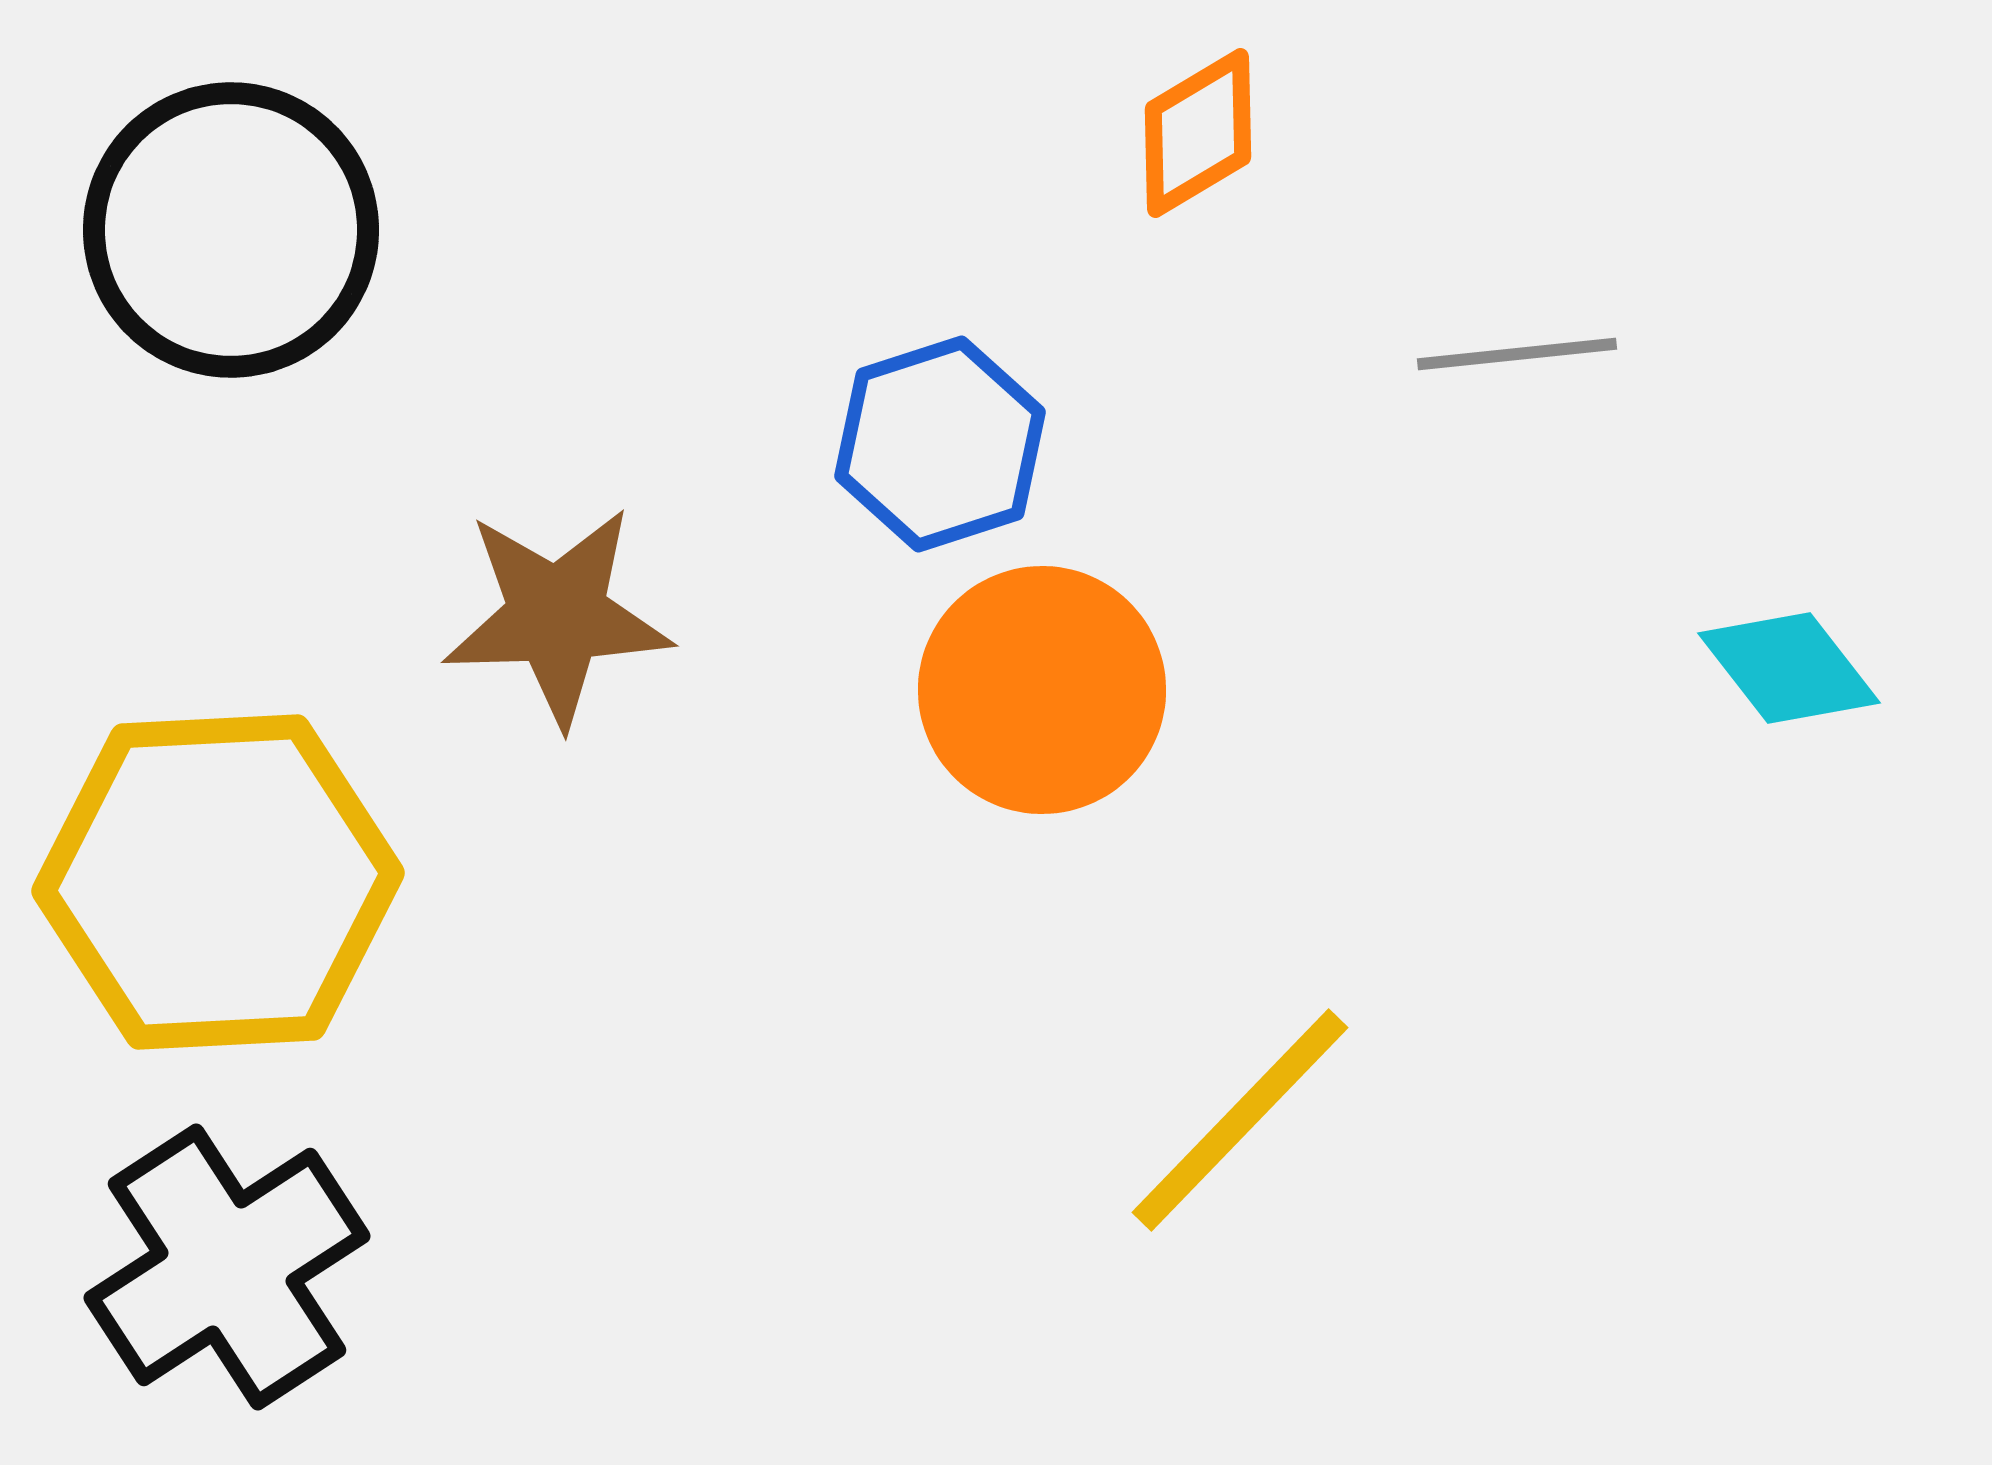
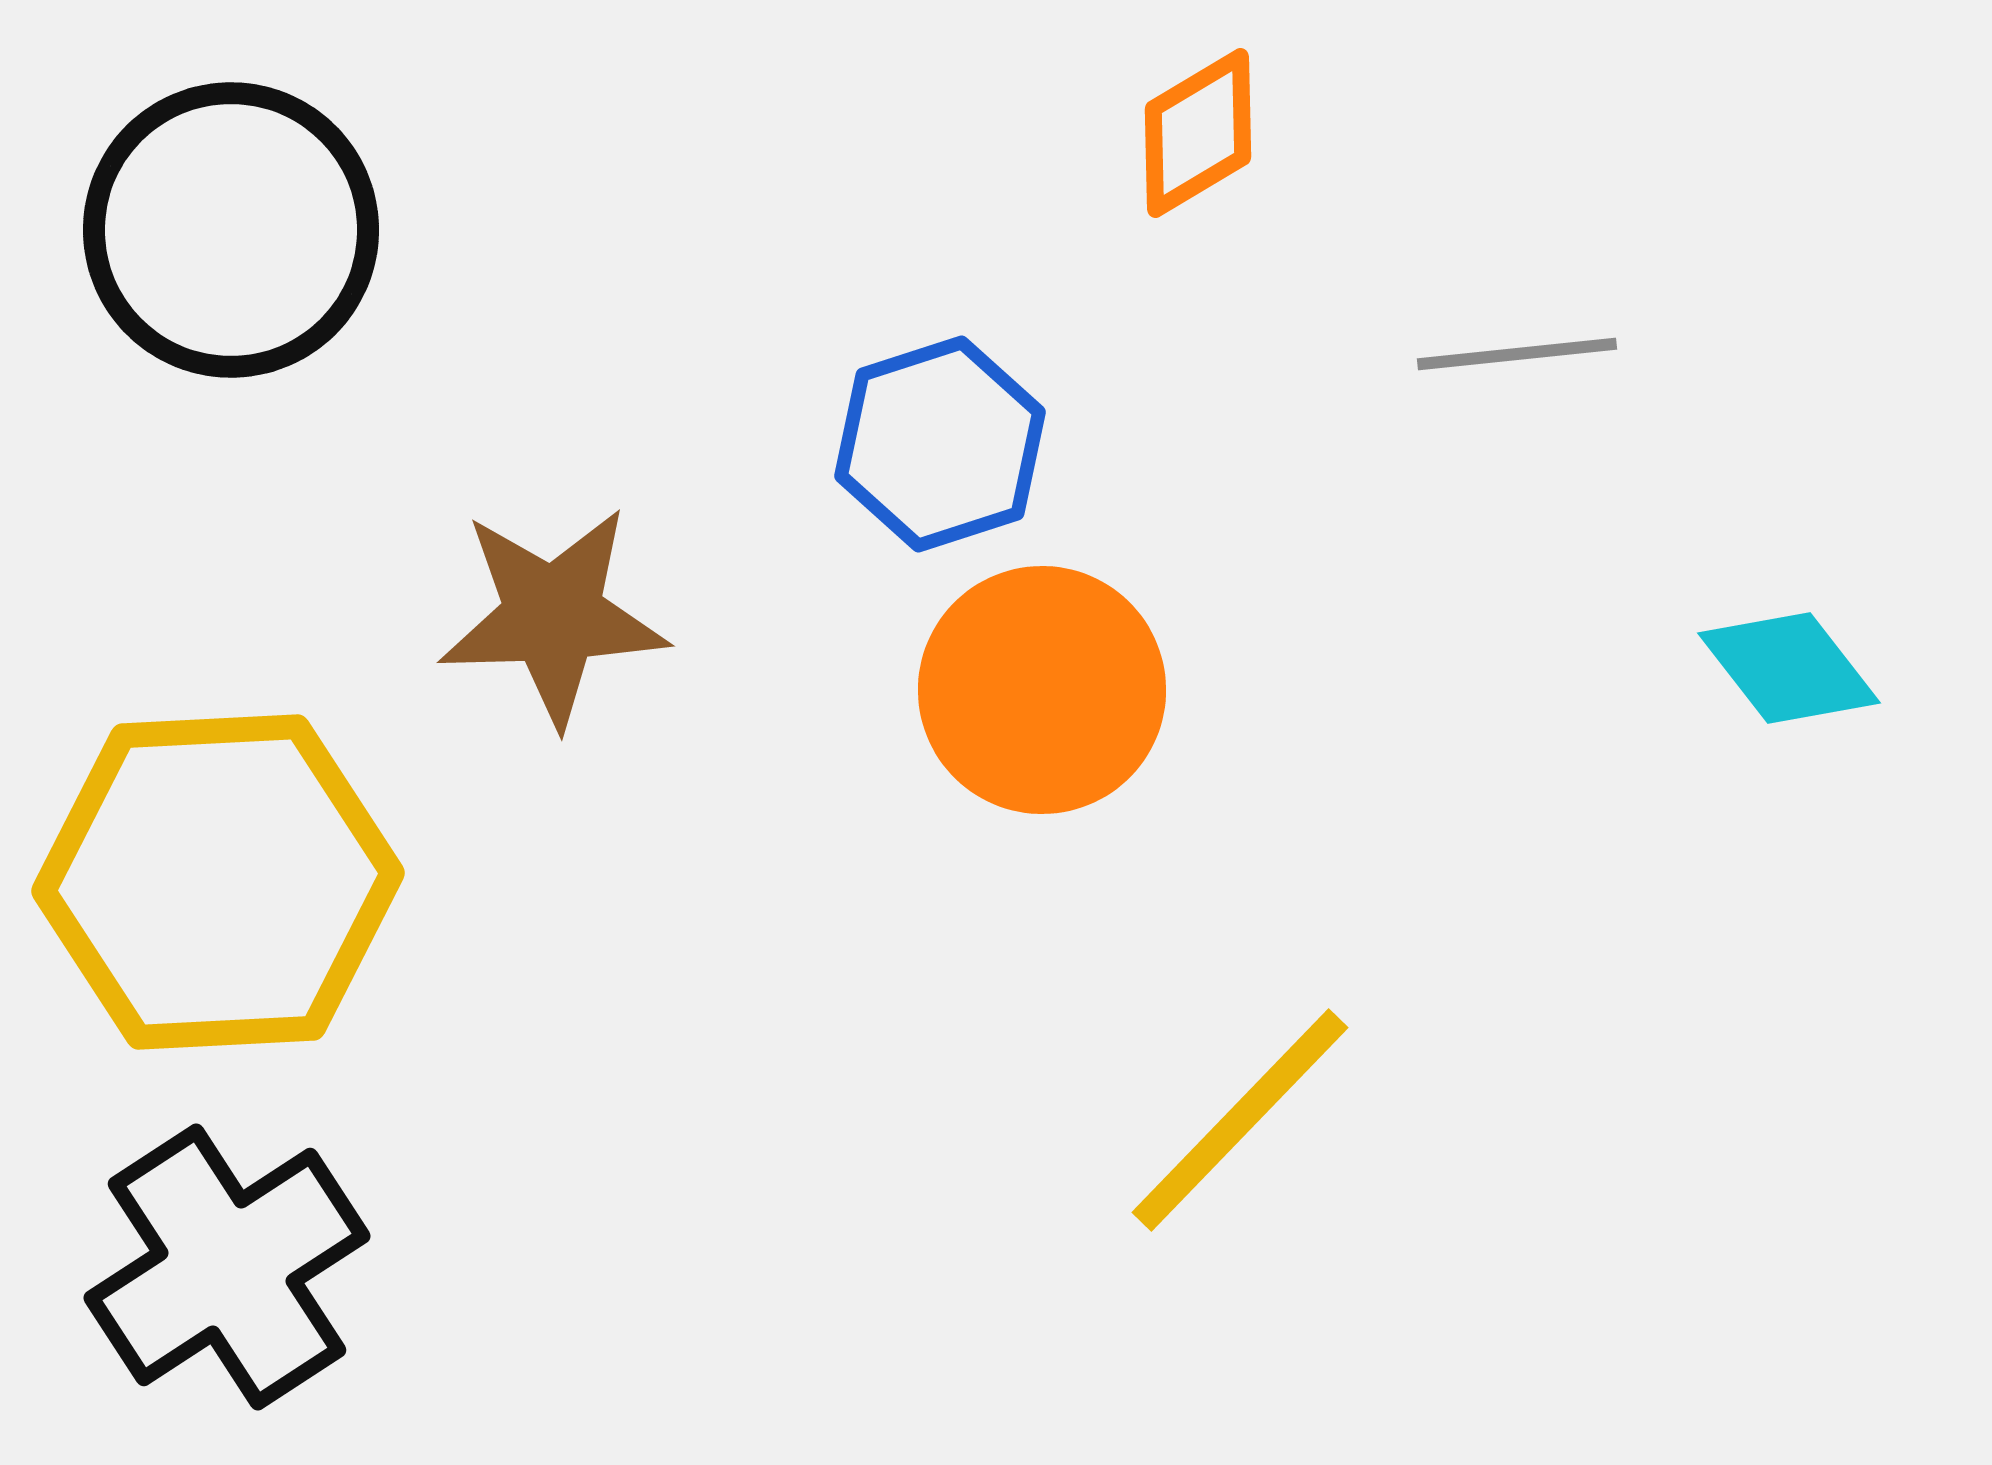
brown star: moved 4 px left
